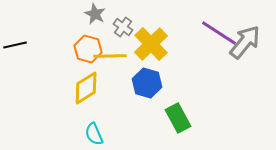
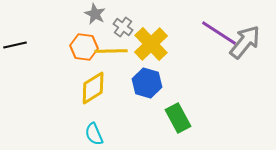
orange hexagon: moved 4 px left, 2 px up; rotated 8 degrees counterclockwise
yellow line: moved 1 px right, 5 px up
yellow diamond: moved 7 px right
